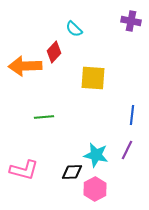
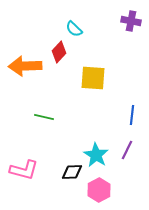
red diamond: moved 5 px right
green line: rotated 18 degrees clockwise
cyan star: rotated 20 degrees clockwise
pink hexagon: moved 4 px right, 1 px down
